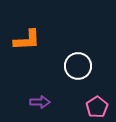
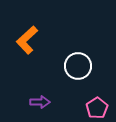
orange L-shape: rotated 140 degrees clockwise
pink pentagon: moved 1 px down
